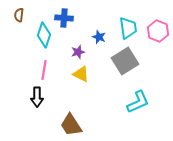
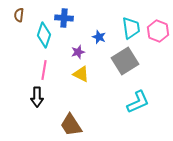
cyan trapezoid: moved 3 px right
